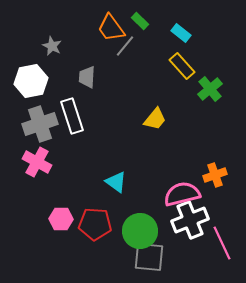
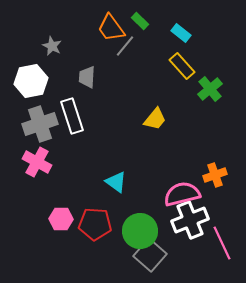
gray square: moved 1 px right, 2 px up; rotated 36 degrees clockwise
